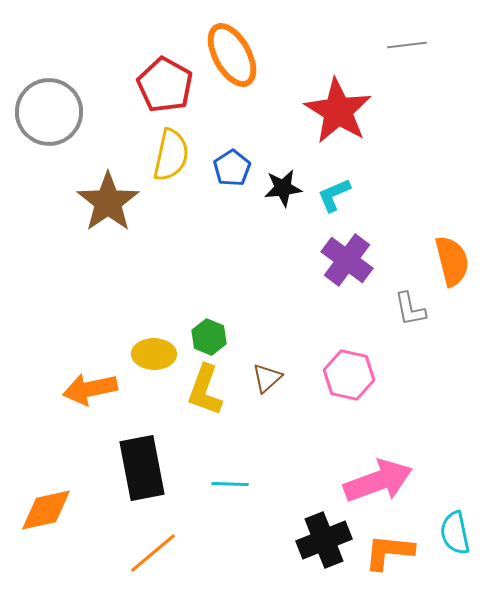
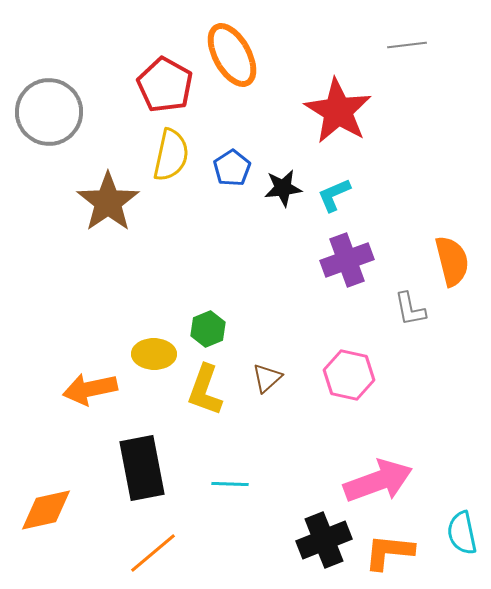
purple cross: rotated 33 degrees clockwise
green hexagon: moved 1 px left, 8 px up; rotated 16 degrees clockwise
cyan semicircle: moved 7 px right
